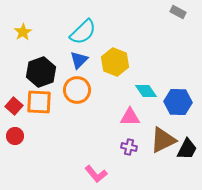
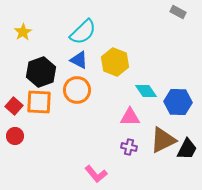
blue triangle: rotated 48 degrees counterclockwise
